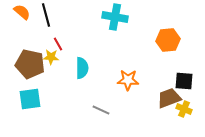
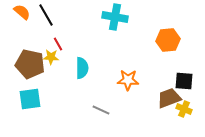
black line: rotated 15 degrees counterclockwise
